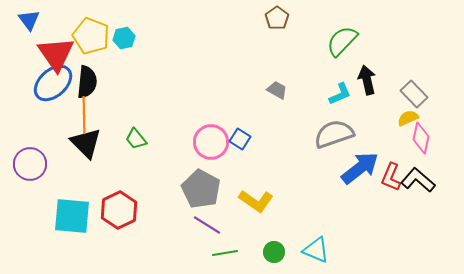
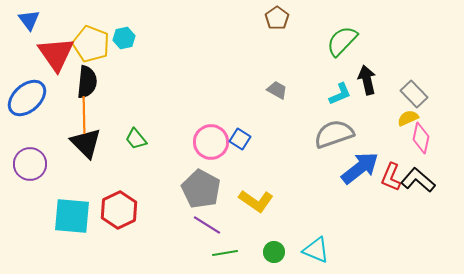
yellow pentagon: moved 8 px down
blue ellipse: moved 26 px left, 15 px down
